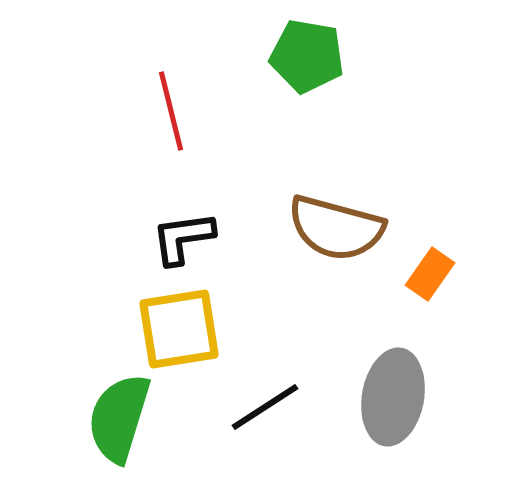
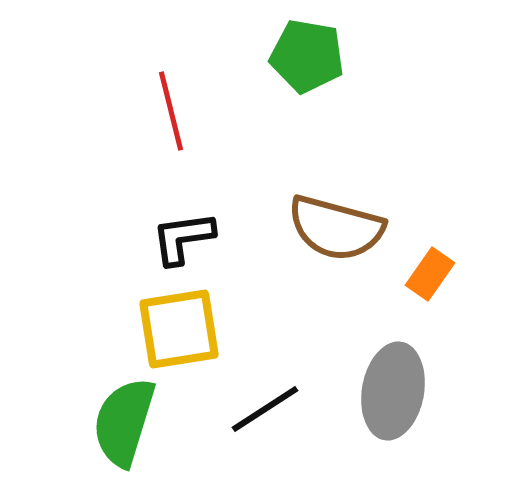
gray ellipse: moved 6 px up
black line: moved 2 px down
green semicircle: moved 5 px right, 4 px down
